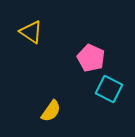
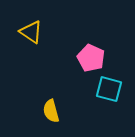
cyan square: rotated 12 degrees counterclockwise
yellow semicircle: rotated 130 degrees clockwise
